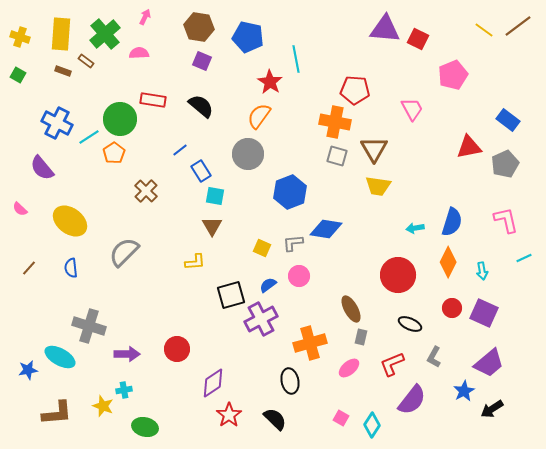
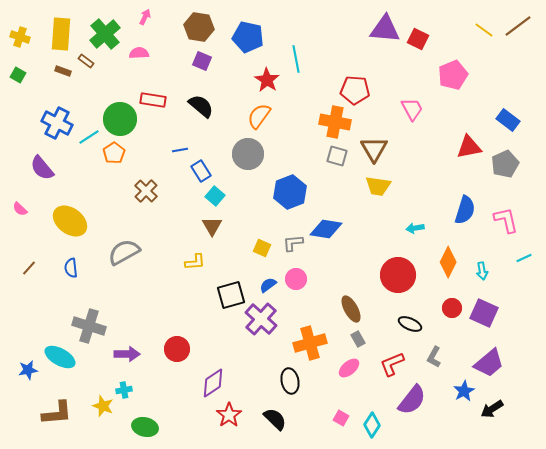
red star at (270, 82): moved 3 px left, 2 px up
blue line at (180, 150): rotated 28 degrees clockwise
cyan square at (215, 196): rotated 30 degrees clockwise
blue semicircle at (452, 222): moved 13 px right, 12 px up
gray semicircle at (124, 252): rotated 16 degrees clockwise
pink circle at (299, 276): moved 3 px left, 3 px down
purple cross at (261, 319): rotated 20 degrees counterclockwise
gray rectangle at (361, 337): moved 3 px left, 2 px down; rotated 42 degrees counterclockwise
